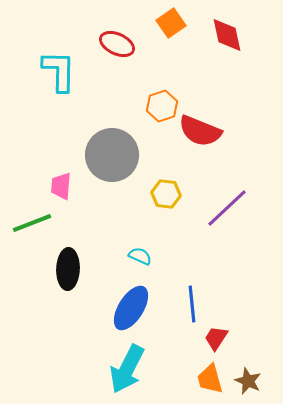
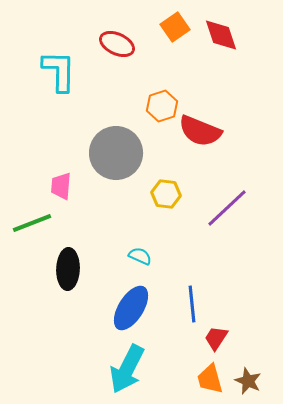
orange square: moved 4 px right, 4 px down
red diamond: moved 6 px left; rotated 6 degrees counterclockwise
gray circle: moved 4 px right, 2 px up
